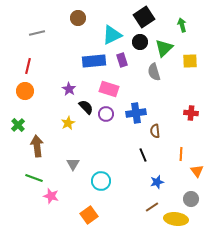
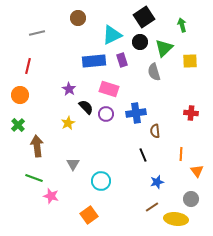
orange circle: moved 5 px left, 4 px down
